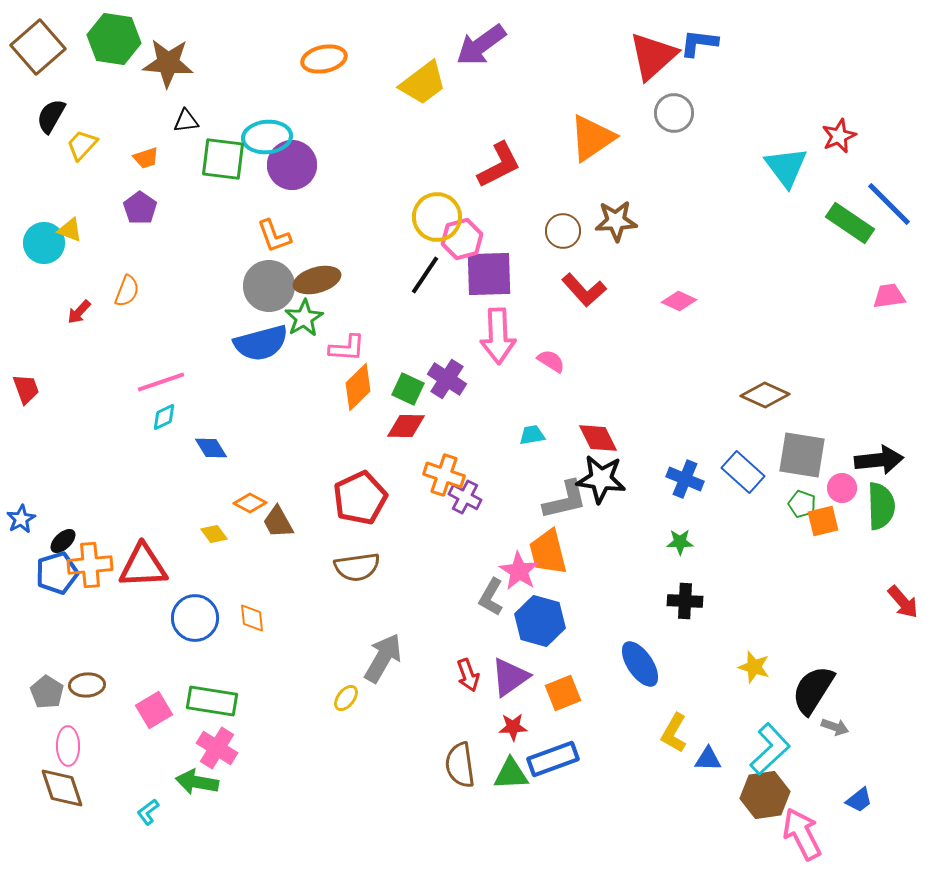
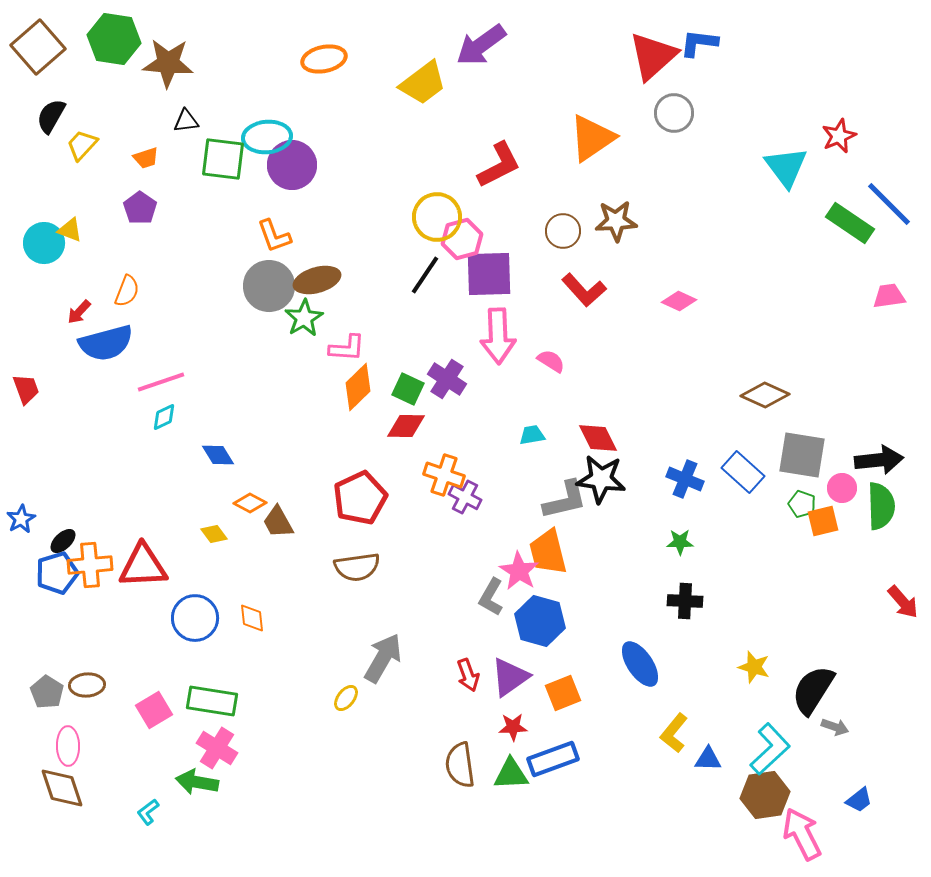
blue semicircle at (261, 343): moved 155 px left
blue diamond at (211, 448): moved 7 px right, 7 px down
yellow L-shape at (674, 733): rotated 9 degrees clockwise
